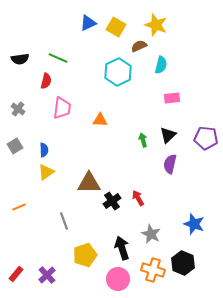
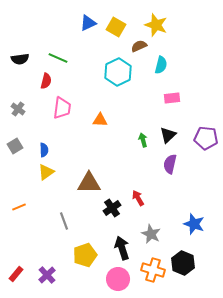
black cross: moved 7 px down
